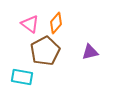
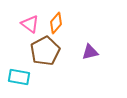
cyan rectangle: moved 3 px left
